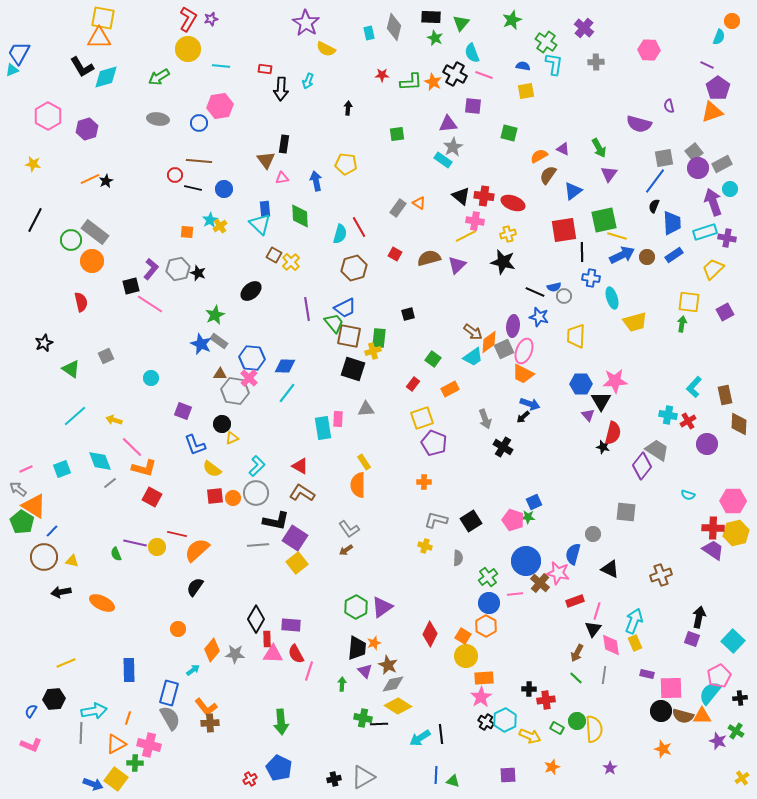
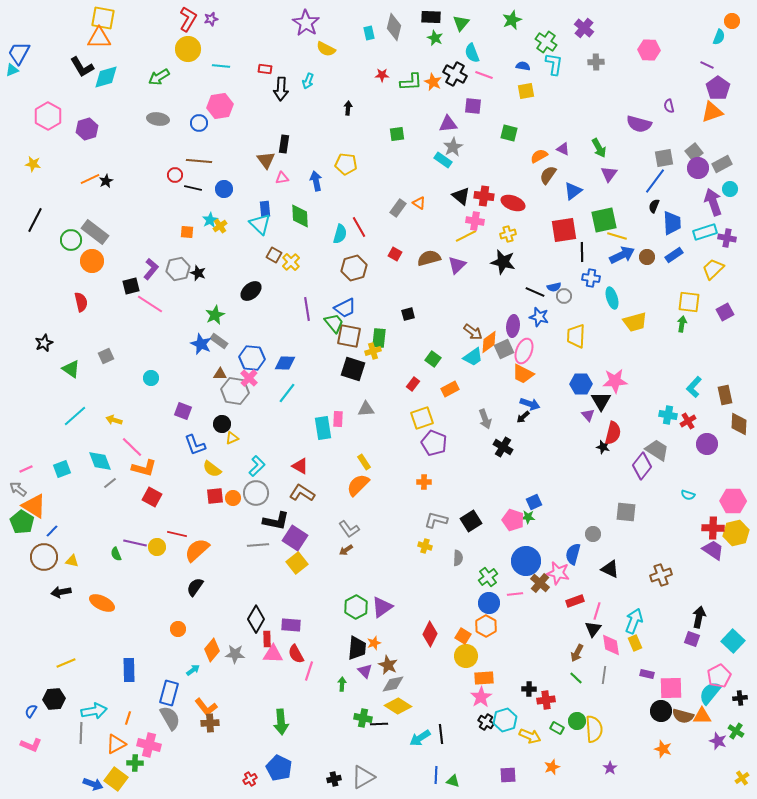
blue diamond at (285, 366): moved 3 px up
orange semicircle at (358, 485): rotated 45 degrees clockwise
cyan hexagon at (505, 720): rotated 10 degrees clockwise
